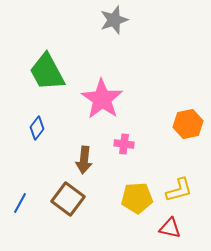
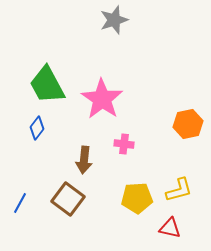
green trapezoid: moved 13 px down
